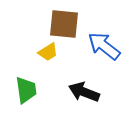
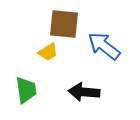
black arrow: rotated 16 degrees counterclockwise
